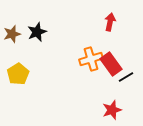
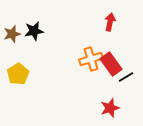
black star: moved 3 px left, 1 px up; rotated 12 degrees clockwise
red star: moved 2 px left, 2 px up
